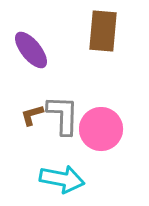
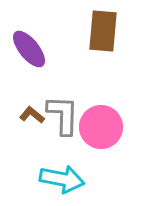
purple ellipse: moved 2 px left, 1 px up
brown L-shape: rotated 55 degrees clockwise
pink circle: moved 2 px up
